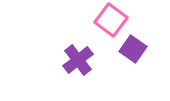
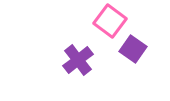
pink square: moved 1 px left, 1 px down
